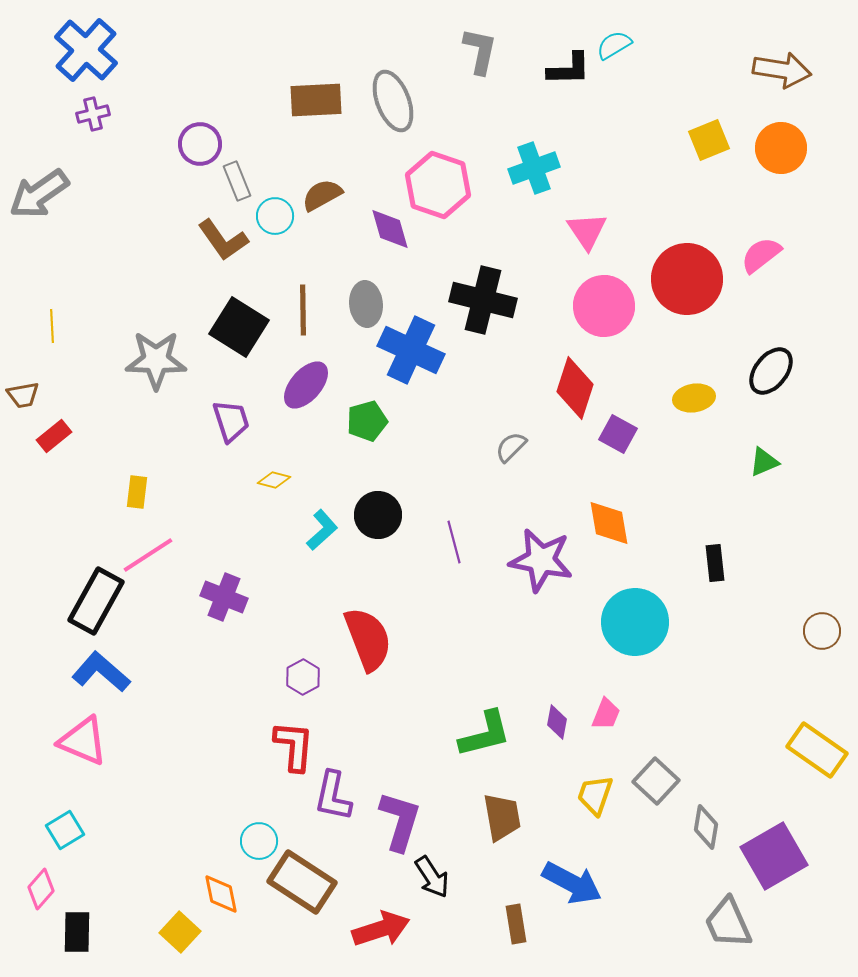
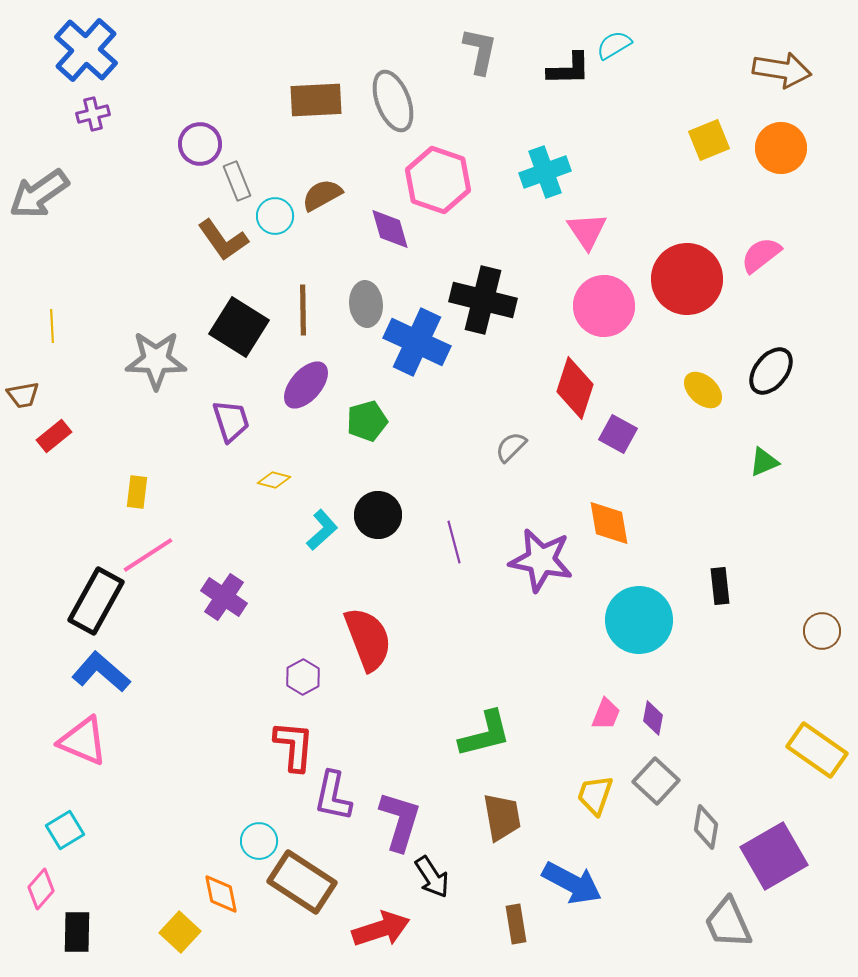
cyan cross at (534, 168): moved 11 px right, 4 px down
pink hexagon at (438, 185): moved 5 px up
blue cross at (411, 350): moved 6 px right, 8 px up
yellow ellipse at (694, 398): moved 9 px right, 8 px up; rotated 51 degrees clockwise
black rectangle at (715, 563): moved 5 px right, 23 px down
purple cross at (224, 597): rotated 12 degrees clockwise
cyan circle at (635, 622): moved 4 px right, 2 px up
purple diamond at (557, 722): moved 96 px right, 4 px up
